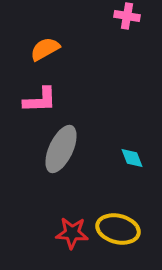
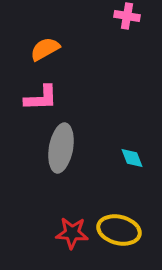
pink L-shape: moved 1 px right, 2 px up
gray ellipse: moved 1 px up; rotated 15 degrees counterclockwise
yellow ellipse: moved 1 px right, 1 px down
